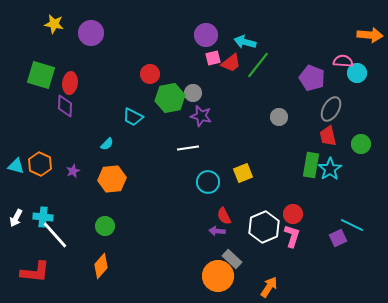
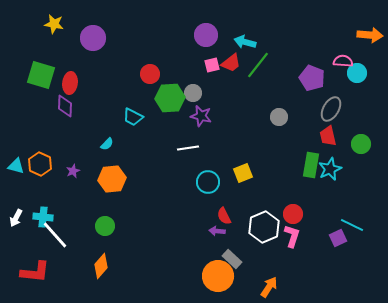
purple circle at (91, 33): moved 2 px right, 5 px down
pink square at (213, 58): moved 1 px left, 7 px down
green hexagon at (170, 98): rotated 8 degrees clockwise
cyan star at (330, 169): rotated 10 degrees clockwise
